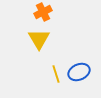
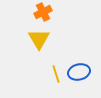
blue ellipse: rotated 10 degrees clockwise
